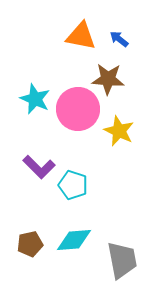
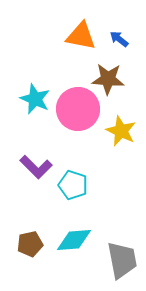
yellow star: moved 2 px right
purple L-shape: moved 3 px left
